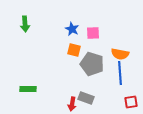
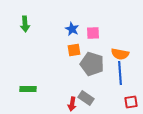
orange square: rotated 24 degrees counterclockwise
gray rectangle: rotated 14 degrees clockwise
